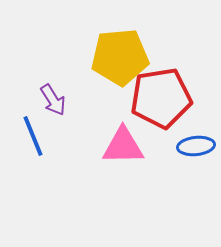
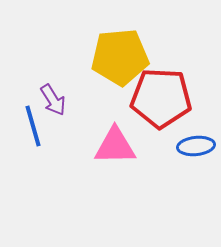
red pentagon: rotated 12 degrees clockwise
blue line: moved 10 px up; rotated 6 degrees clockwise
pink triangle: moved 8 px left
